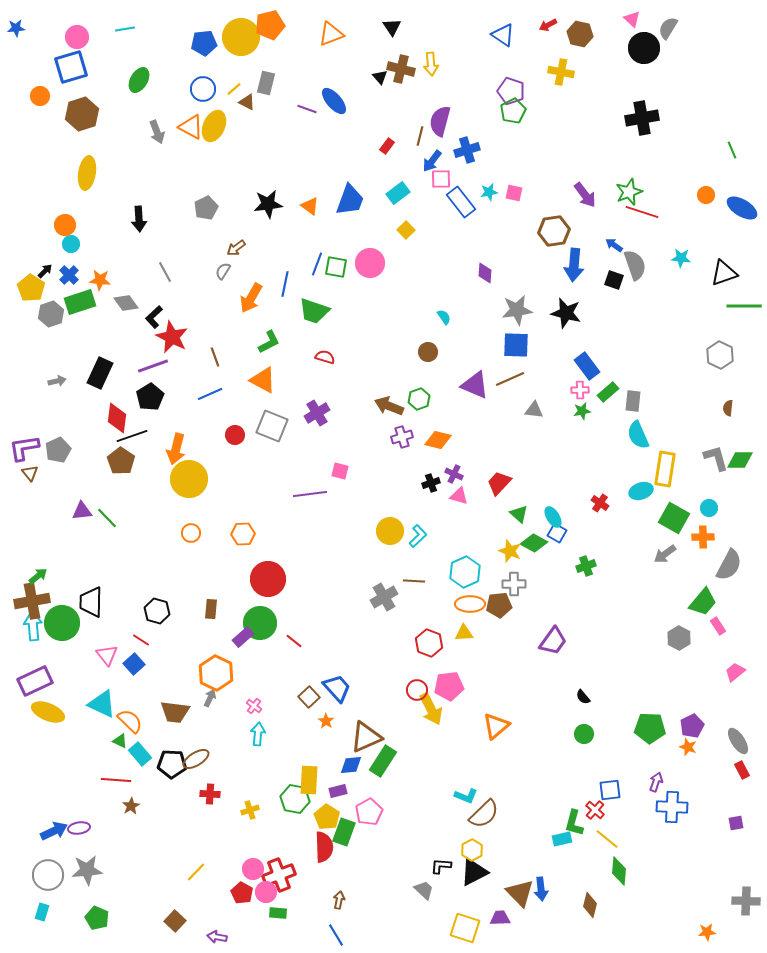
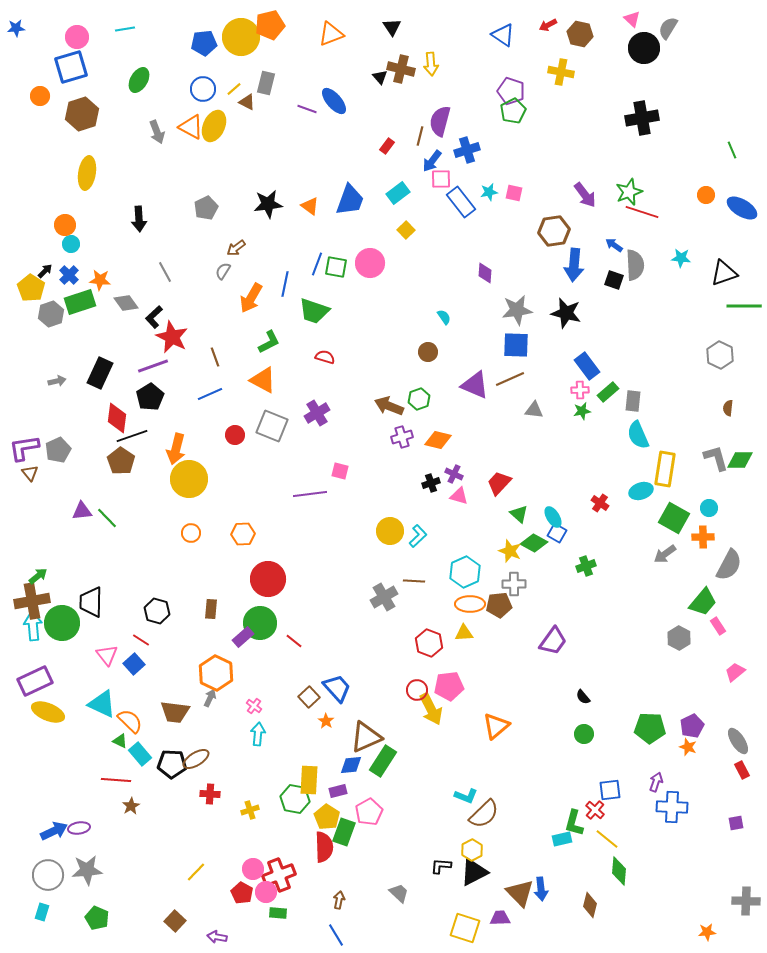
gray semicircle at (635, 265): rotated 16 degrees clockwise
gray trapezoid at (424, 890): moved 25 px left, 3 px down
